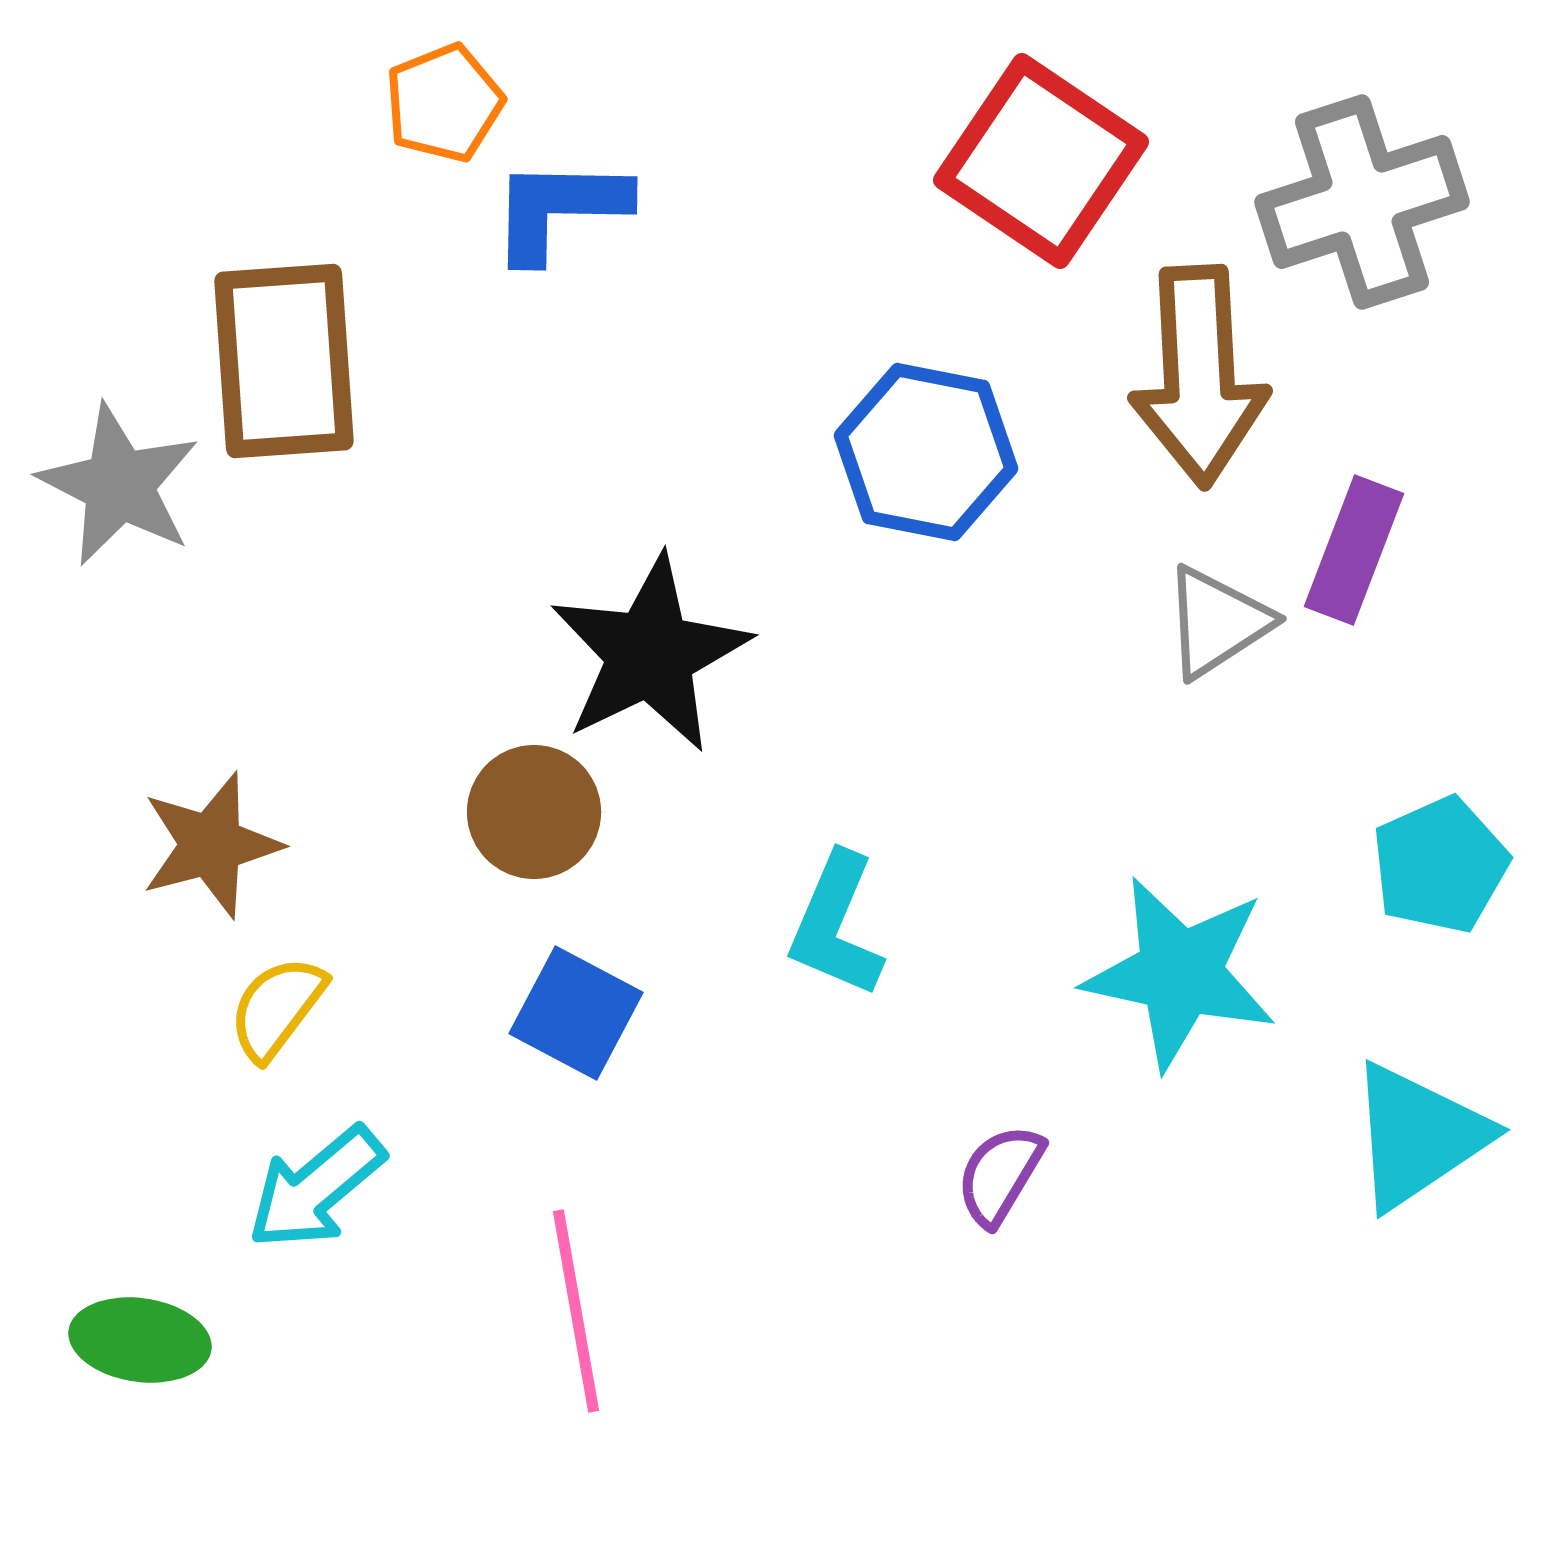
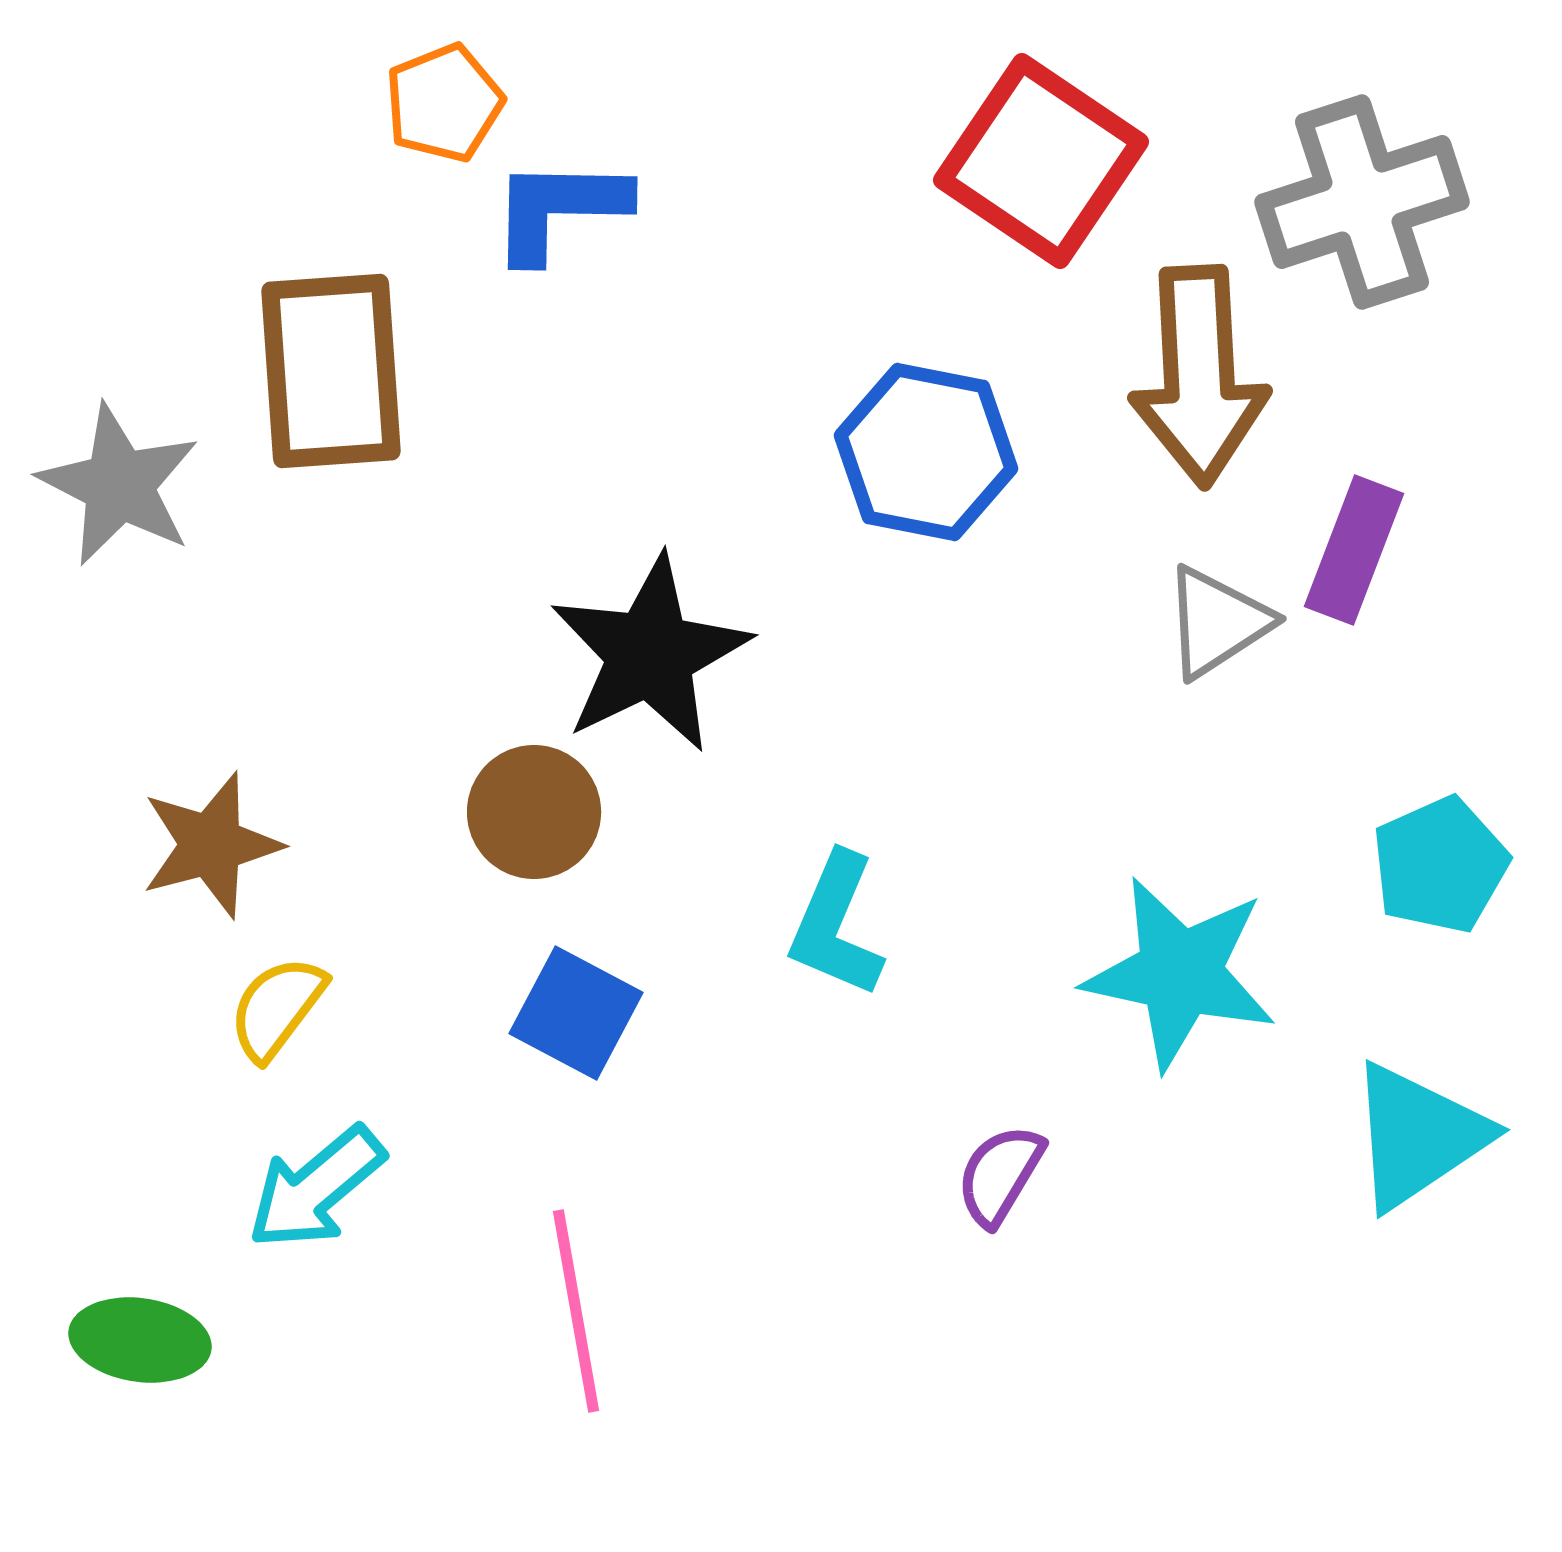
brown rectangle: moved 47 px right, 10 px down
